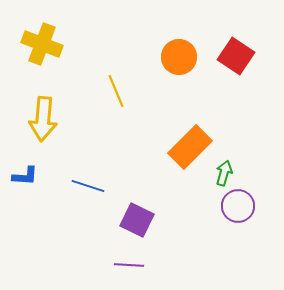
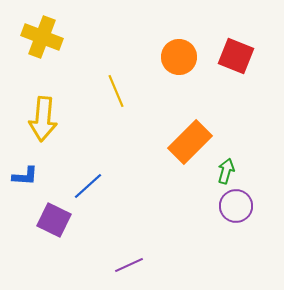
yellow cross: moved 7 px up
red square: rotated 12 degrees counterclockwise
orange rectangle: moved 5 px up
green arrow: moved 2 px right, 2 px up
blue line: rotated 60 degrees counterclockwise
purple circle: moved 2 px left
purple square: moved 83 px left
purple line: rotated 28 degrees counterclockwise
